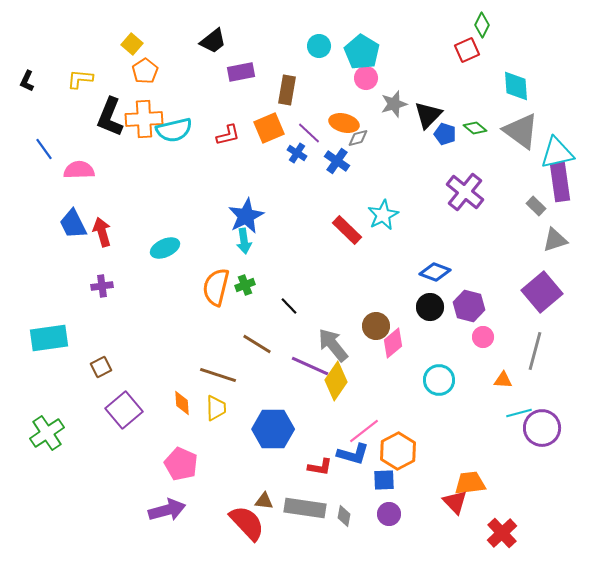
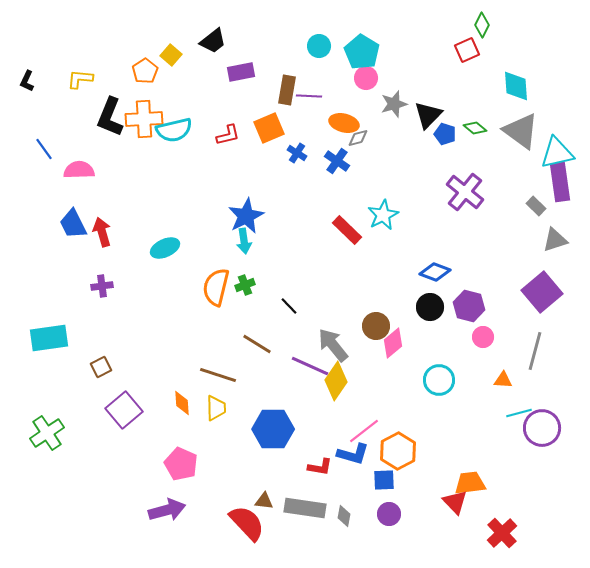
yellow square at (132, 44): moved 39 px right, 11 px down
purple line at (309, 133): moved 37 px up; rotated 40 degrees counterclockwise
